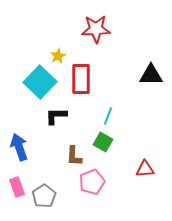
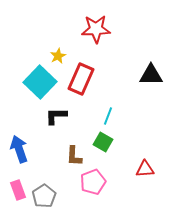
red rectangle: rotated 24 degrees clockwise
blue arrow: moved 2 px down
pink pentagon: moved 1 px right
pink rectangle: moved 1 px right, 3 px down
